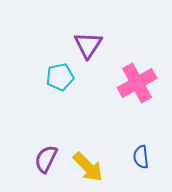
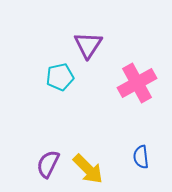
purple semicircle: moved 2 px right, 5 px down
yellow arrow: moved 2 px down
